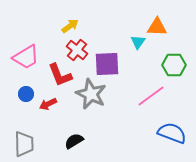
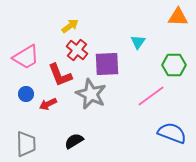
orange triangle: moved 21 px right, 10 px up
gray trapezoid: moved 2 px right
